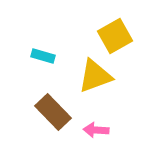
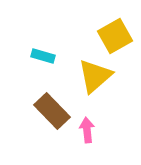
yellow triangle: rotated 21 degrees counterclockwise
brown rectangle: moved 1 px left, 1 px up
pink arrow: moved 9 px left; rotated 80 degrees clockwise
